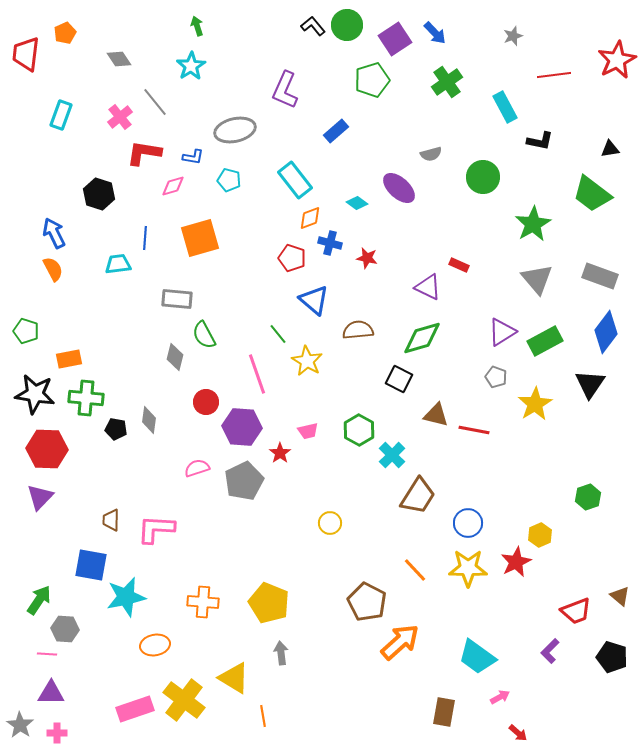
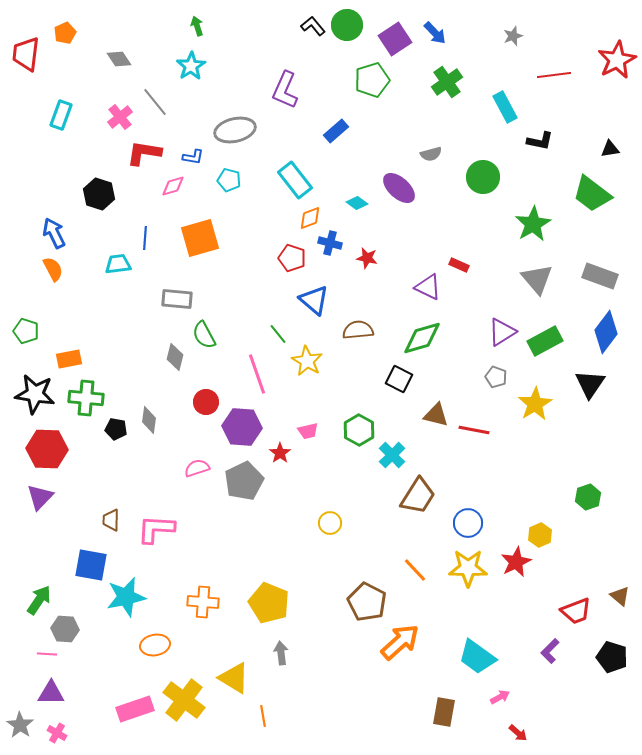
pink cross at (57, 733): rotated 30 degrees clockwise
